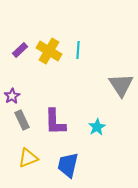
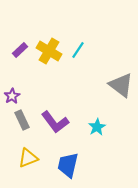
cyan line: rotated 30 degrees clockwise
gray triangle: rotated 20 degrees counterclockwise
purple L-shape: rotated 36 degrees counterclockwise
